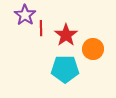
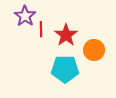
purple star: moved 1 px down
red line: moved 1 px down
orange circle: moved 1 px right, 1 px down
